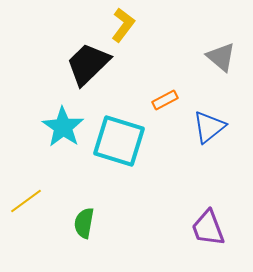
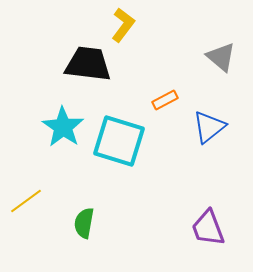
black trapezoid: rotated 51 degrees clockwise
